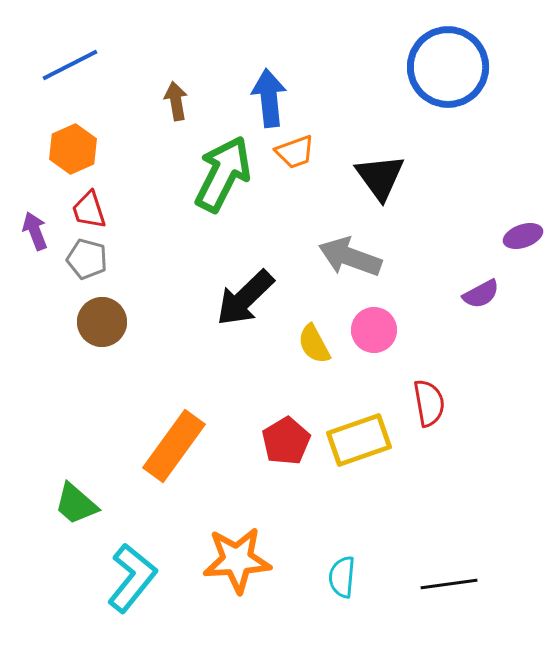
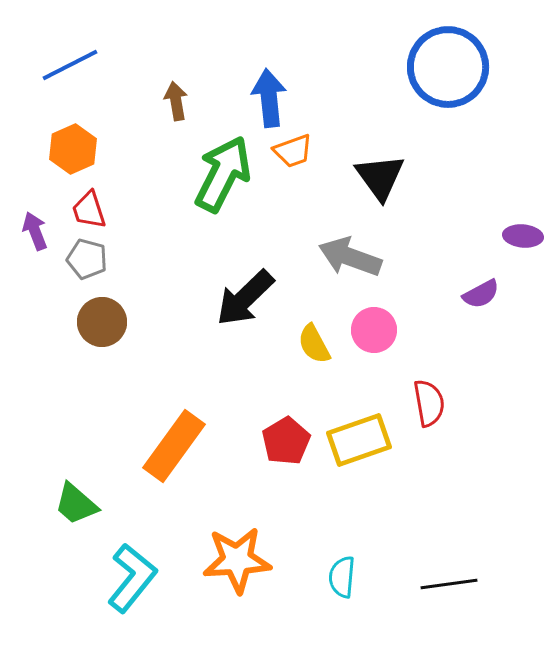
orange trapezoid: moved 2 px left, 1 px up
purple ellipse: rotated 24 degrees clockwise
